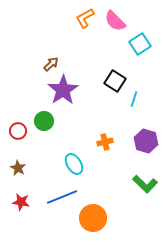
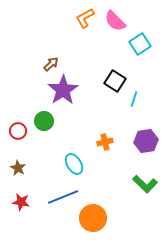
purple hexagon: rotated 25 degrees counterclockwise
blue line: moved 1 px right
